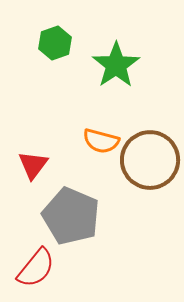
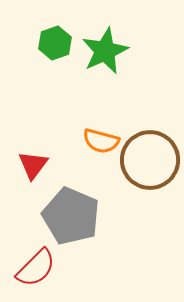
green star: moved 11 px left, 14 px up; rotated 9 degrees clockwise
red semicircle: rotated 6 degrees clockwise
